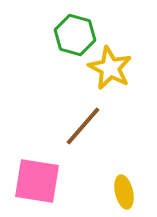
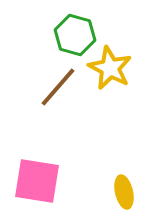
brown line: moved 25 px left, 39 px up
